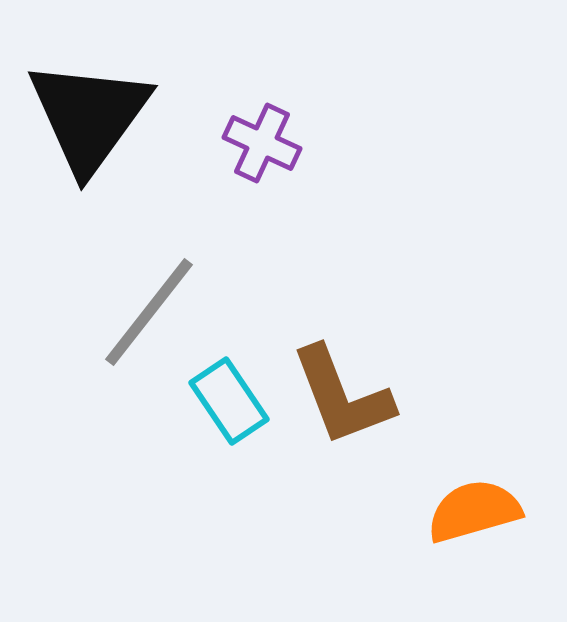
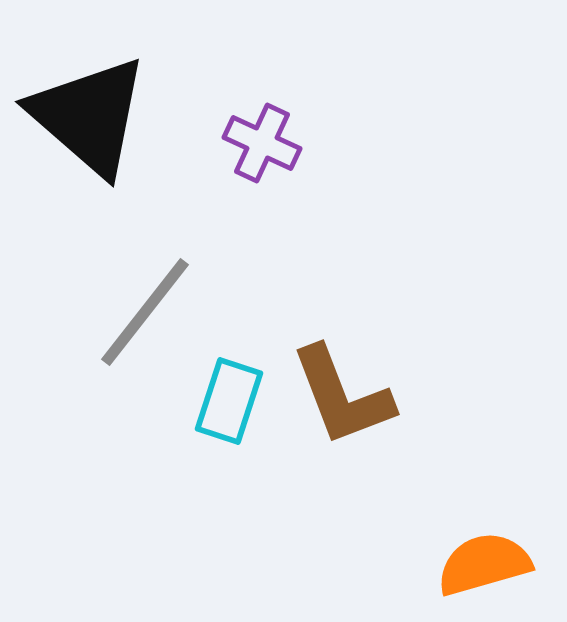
black triangle: rotated 25 degrees counterclockwise
gray line: moved 4 px left
cyan rectangle: rotated 52 degrees clockwise
orange semicircle: moved 10 px right, 53 px down
